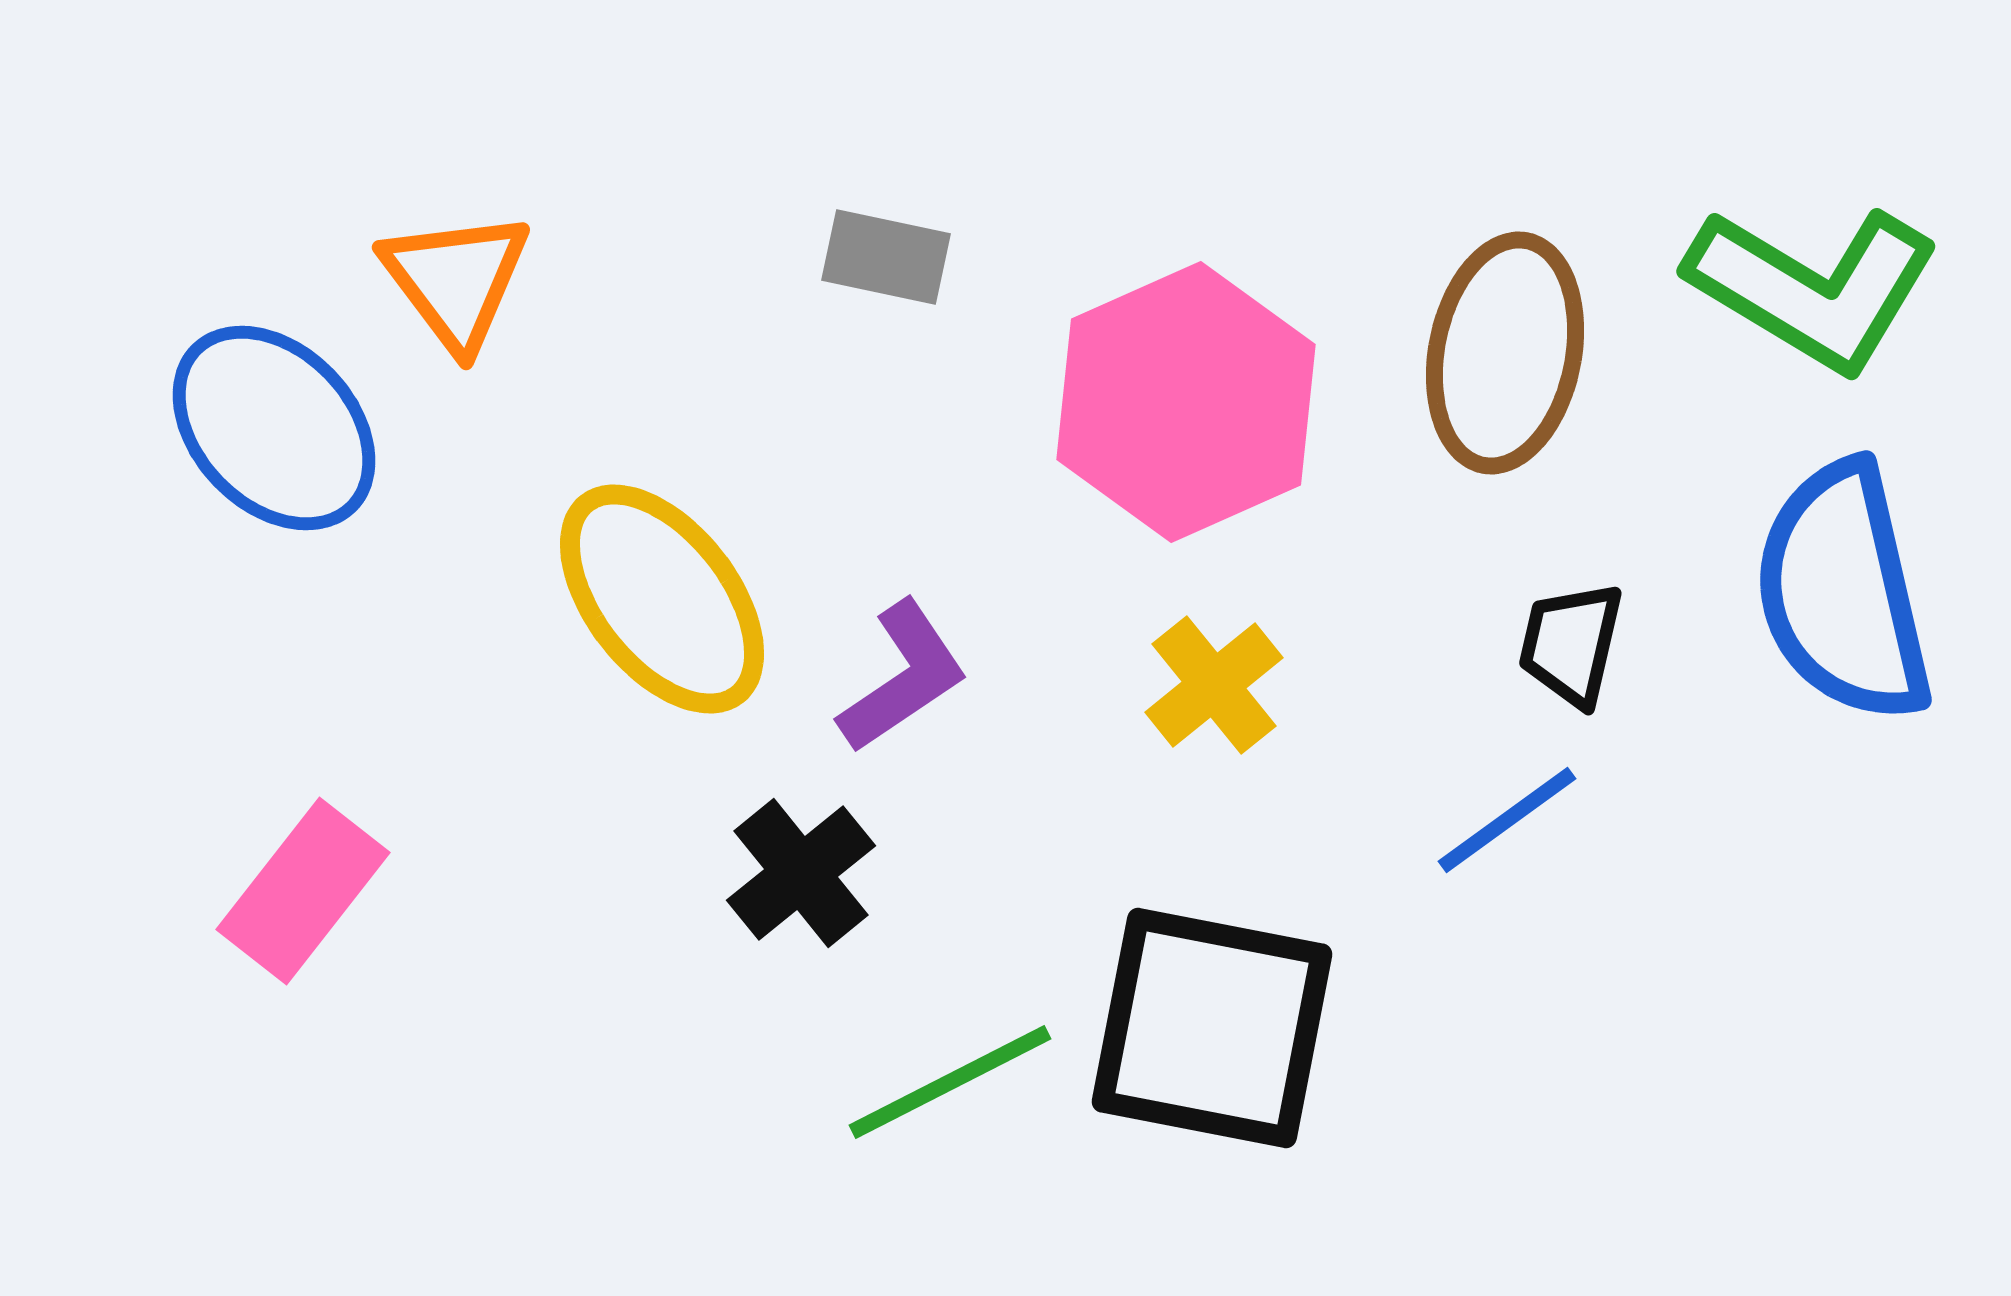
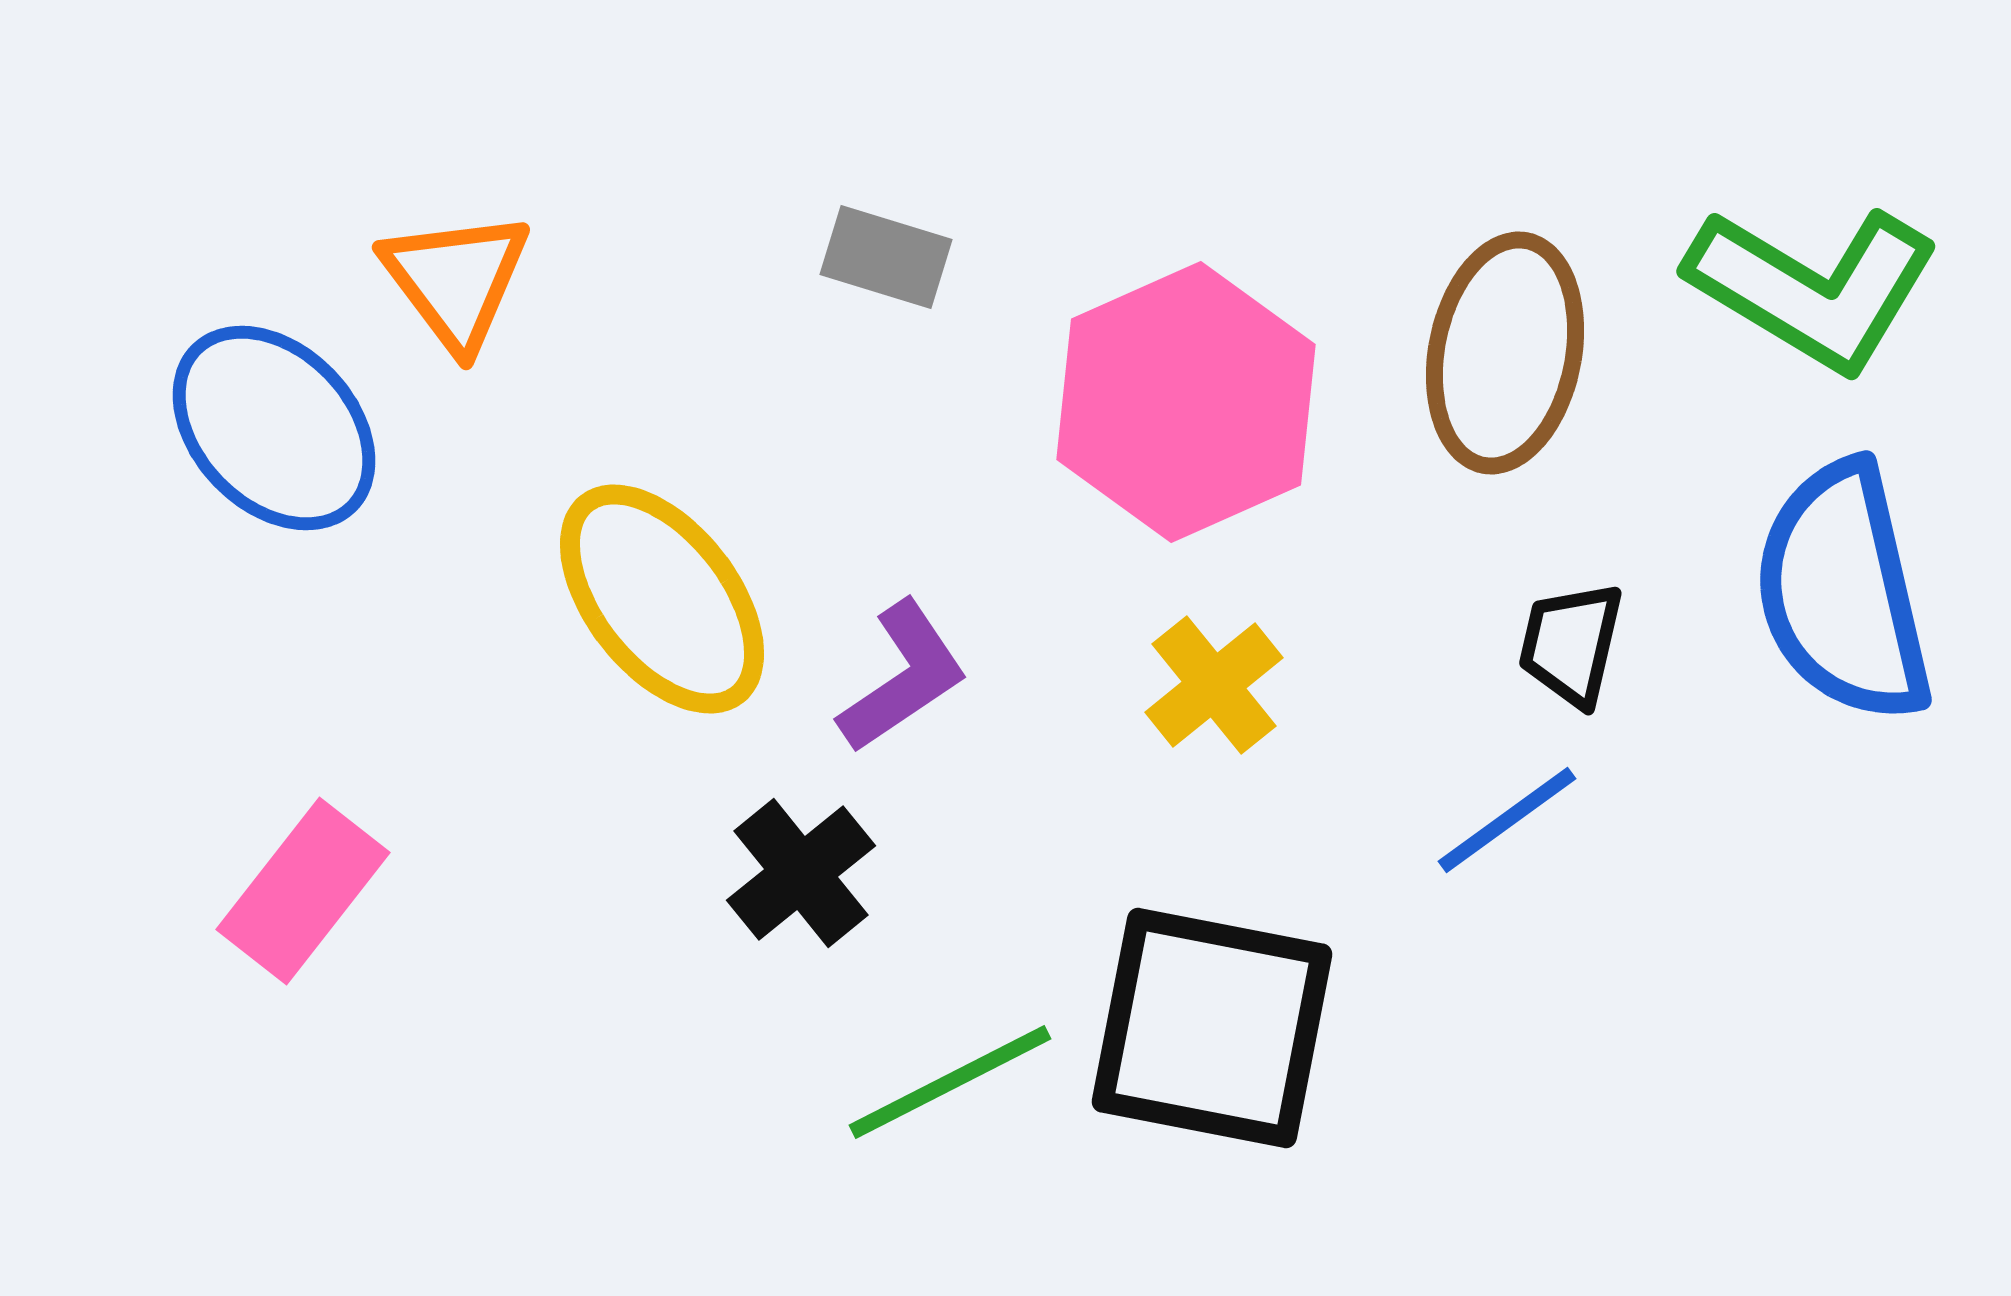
gray rectangle: rotated 5 degrees clockwise
